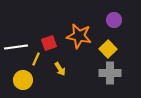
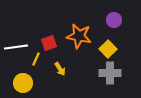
yellow circle: moved 3 px down
